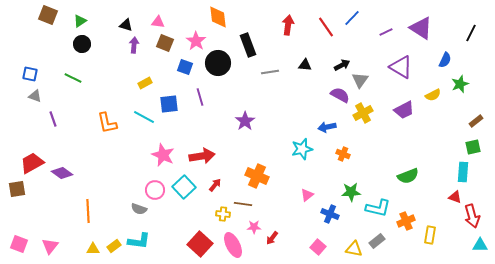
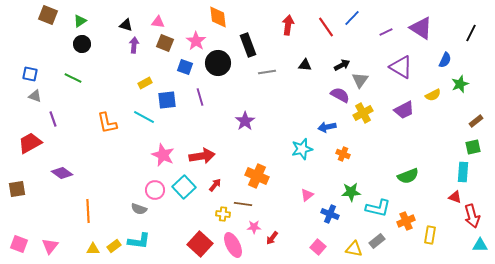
gray line at (270, 72): moved 3 px left
blue square at (169, 104): moved 2 px left, 4 px up
red trapezoid at (32, 163): moved 2 px left, 20 px up
